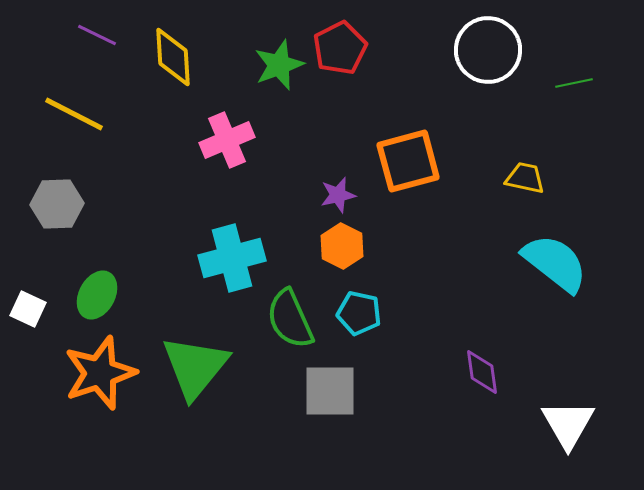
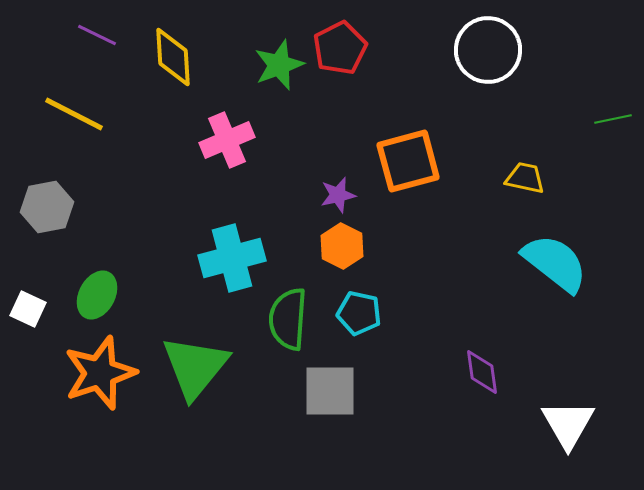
green line: moved 39 px right, 36 px down
gray hexagon: moved 10 px left, 3 px down; rotated 9 degrees counterclockwise
green semicircle: moved 2 px left; rotated 28 degrees clockwise
